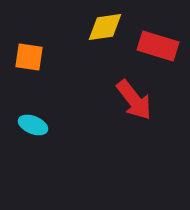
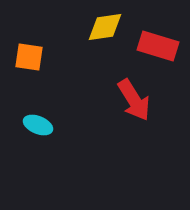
red arrow: rotated 6 degrees clockwise
cyan ellipse: moved 5 px right
